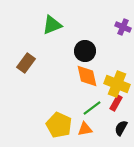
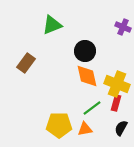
red rectangle: rotated 14 degrees counterclockwise
yellow pentagon: rotated 25 degrees counterclockwise
